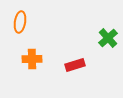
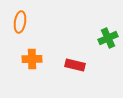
green cross: rotated 18 degrees clockwise
red rectangle: rotated 30 degrees clockwise
